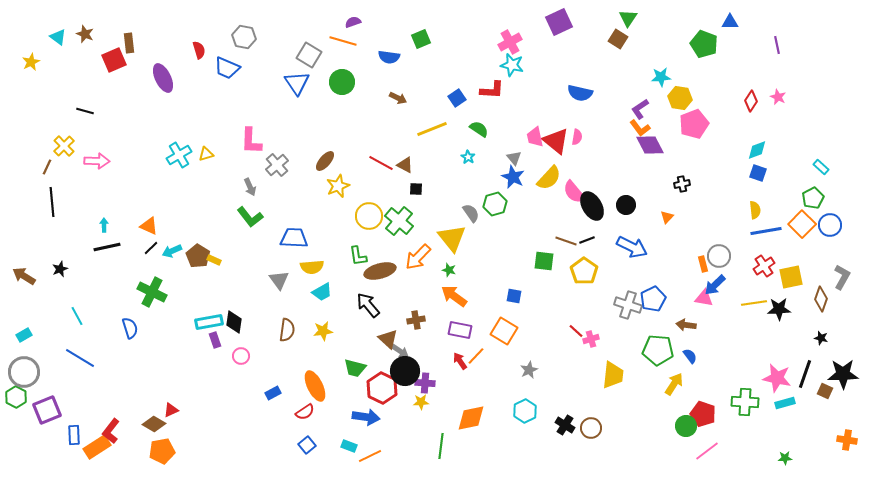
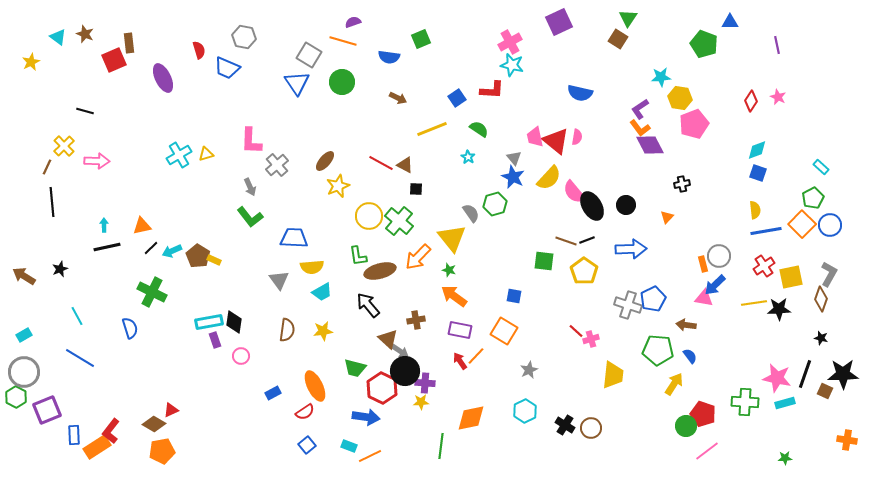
orange triangle at (149, 226): moved 7 px left; rotated 36 degrees counterclockwise
blue arrow at (632, 247): moved 1 px left, 2 px down; rotated 28 degrees counterclockwise
gray L-shape at (842, 277): moved 13 px left, 3 px up
